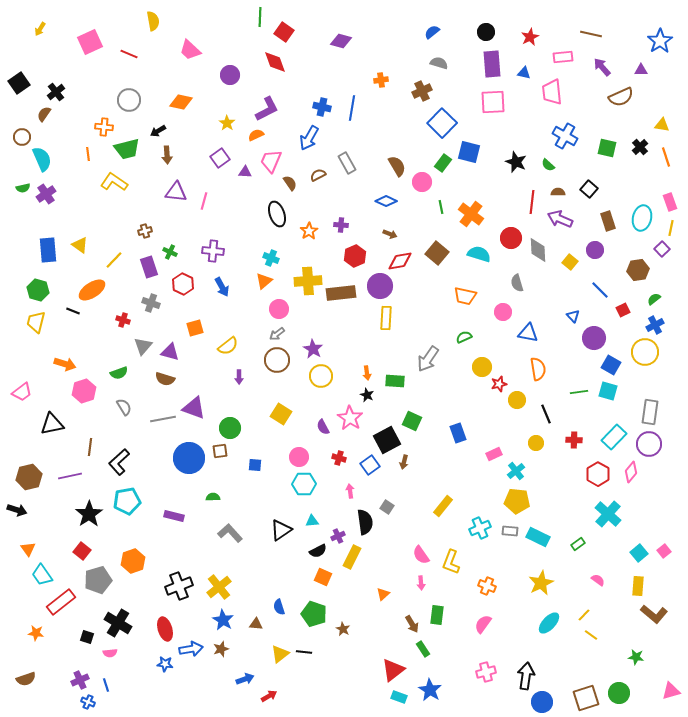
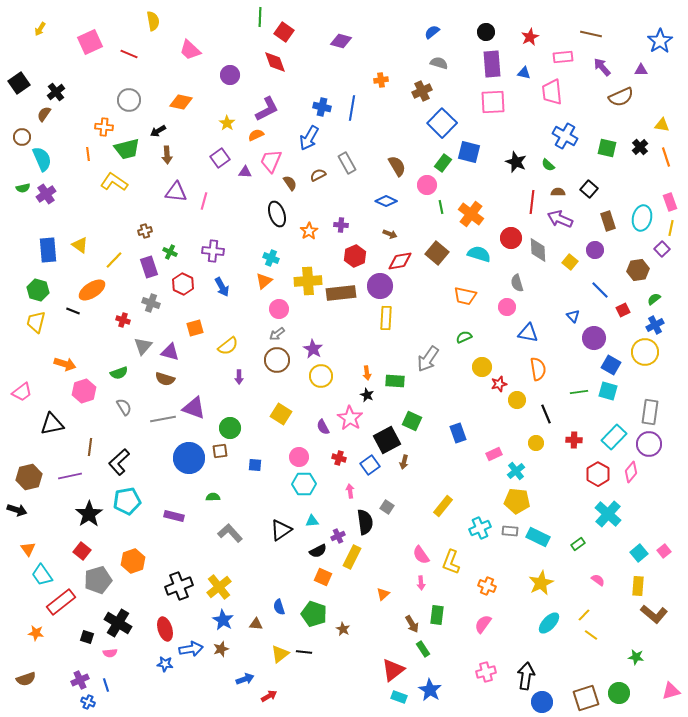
pink circle at (422, 182): moved 5 px right, 3 px down
pink circle at (503, 312): moved 4 px right, 5 px up
